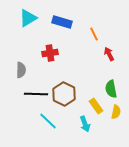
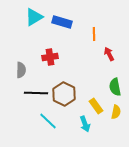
cyan triangle: moved 6 px right, 1 px up
orange line: rotated 24 degrees clockwise
red cross: moved 4 px down
green semicircle: moved 4 px right, 2 px up
black line: moved 1 px up
